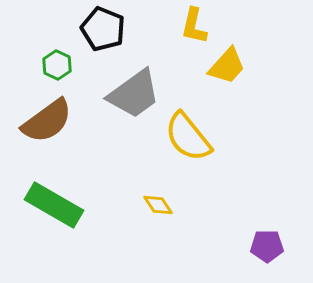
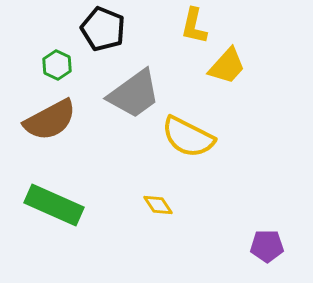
brown semicircle: moved 3 px right, 1 px up; rotated 8 degrees clockwise
yellow semicircle: rotated 24 degrees counterclockwise
green rectangle: rotated 6 degrees counterclockwise
